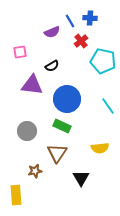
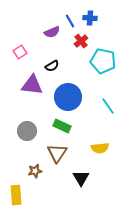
pink square: rotated 24 degrees counterclockwise
blue circle: moved 1 px right, 2 px up
